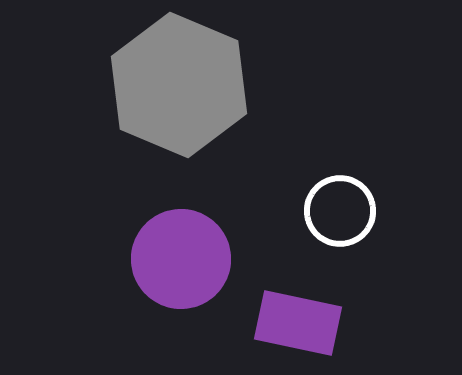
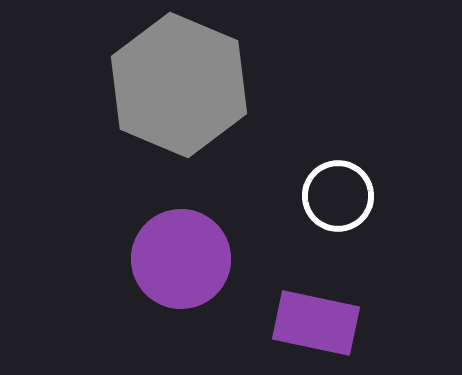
white circle: moved 2 px left, 15 px up
purple rectangle: moved 18 px right
